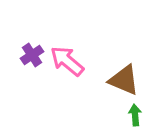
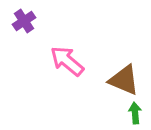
purple cross: moved 8 px left, 34 px up
green arrow: moved 2 px up
